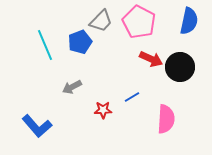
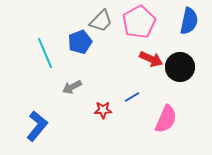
pink pentagon: rotated 16 degrees clockwise
cyan line: moved 8 px down
pink semicircle: rotated 20 degrees clockwise
blue L-shape: rotated 100 degrees counterclockwise
